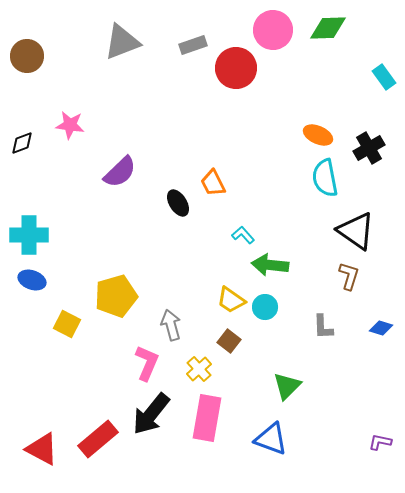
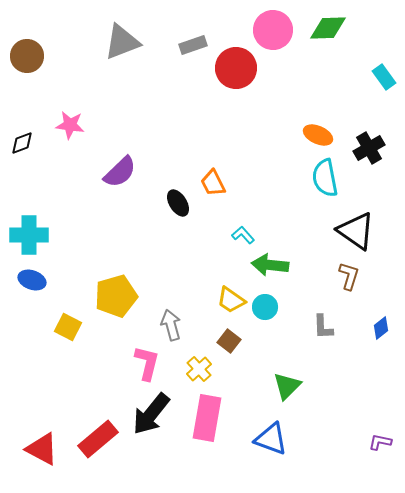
yellow square: moved 1 px right, 3 px down
blue diamond: rotated 55 degrees counterclockwise
pink L-shape: rotated 9 degrees counterclockwise
